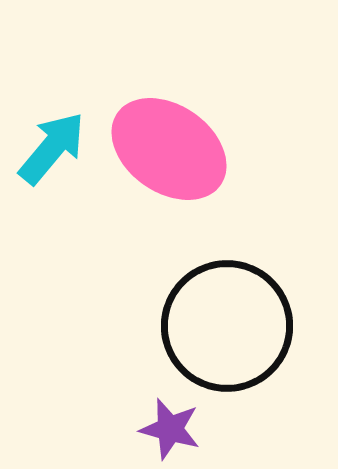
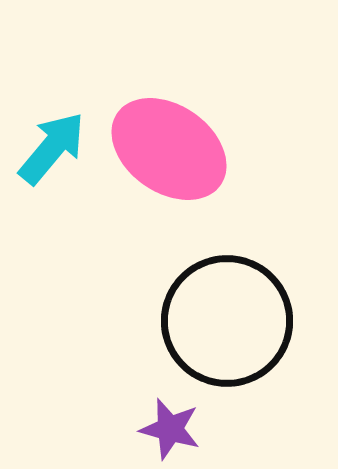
black circle: moved 5 px up
